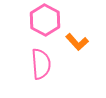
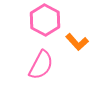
pink semicircle: moved 1 px down; rotated 32 degrees clockwise
